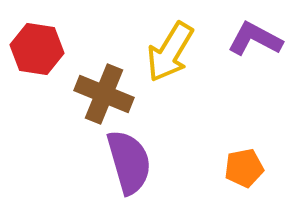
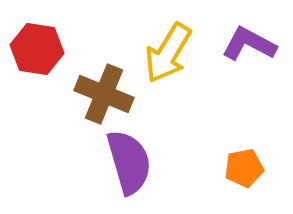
purple L-shape: moved 6 px left, 5 px down
yellow arrow: moved 2 px left, 1 px down
